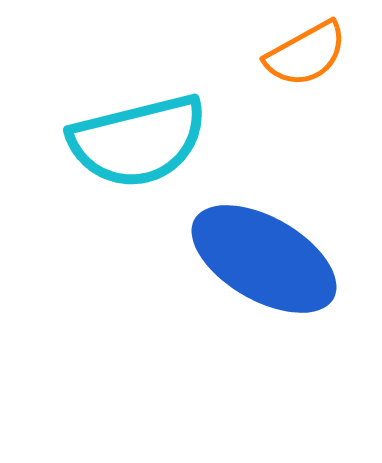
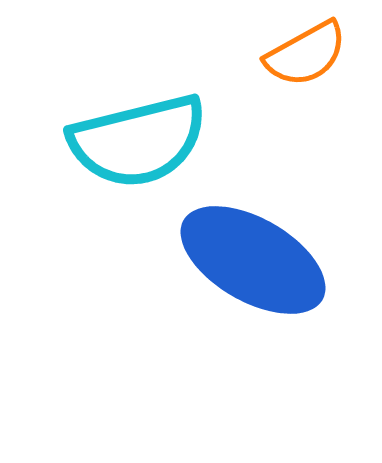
blue ellipse: moved 11 px left, 1 px down
